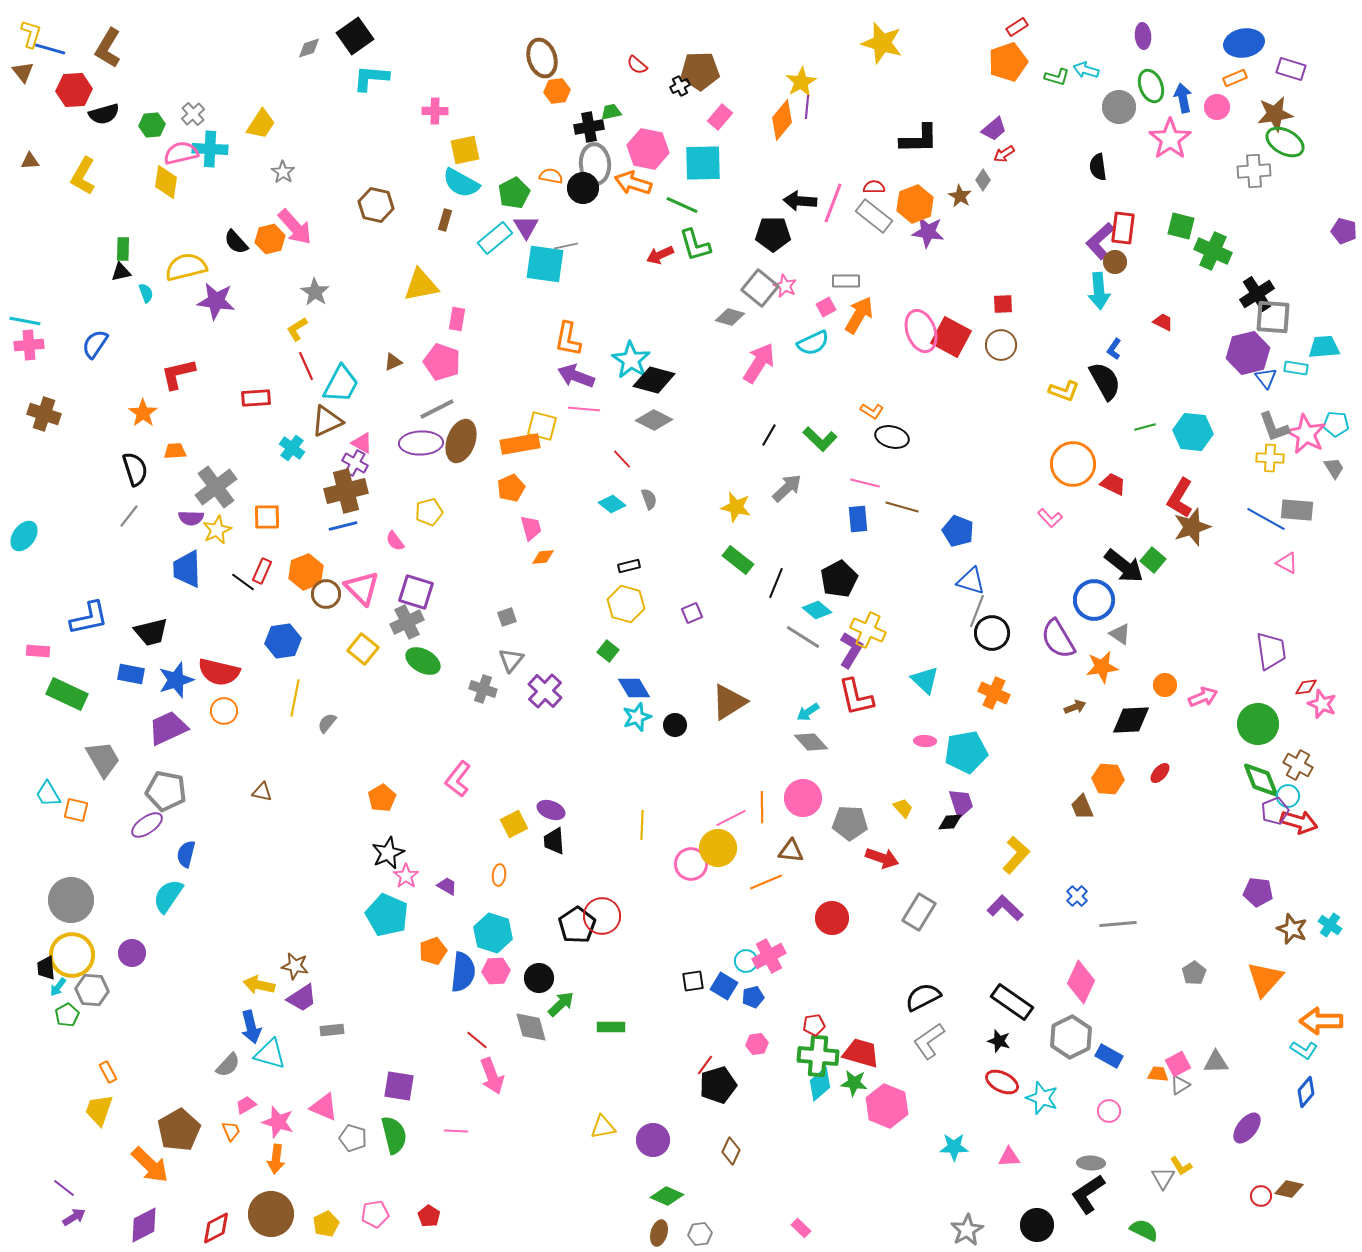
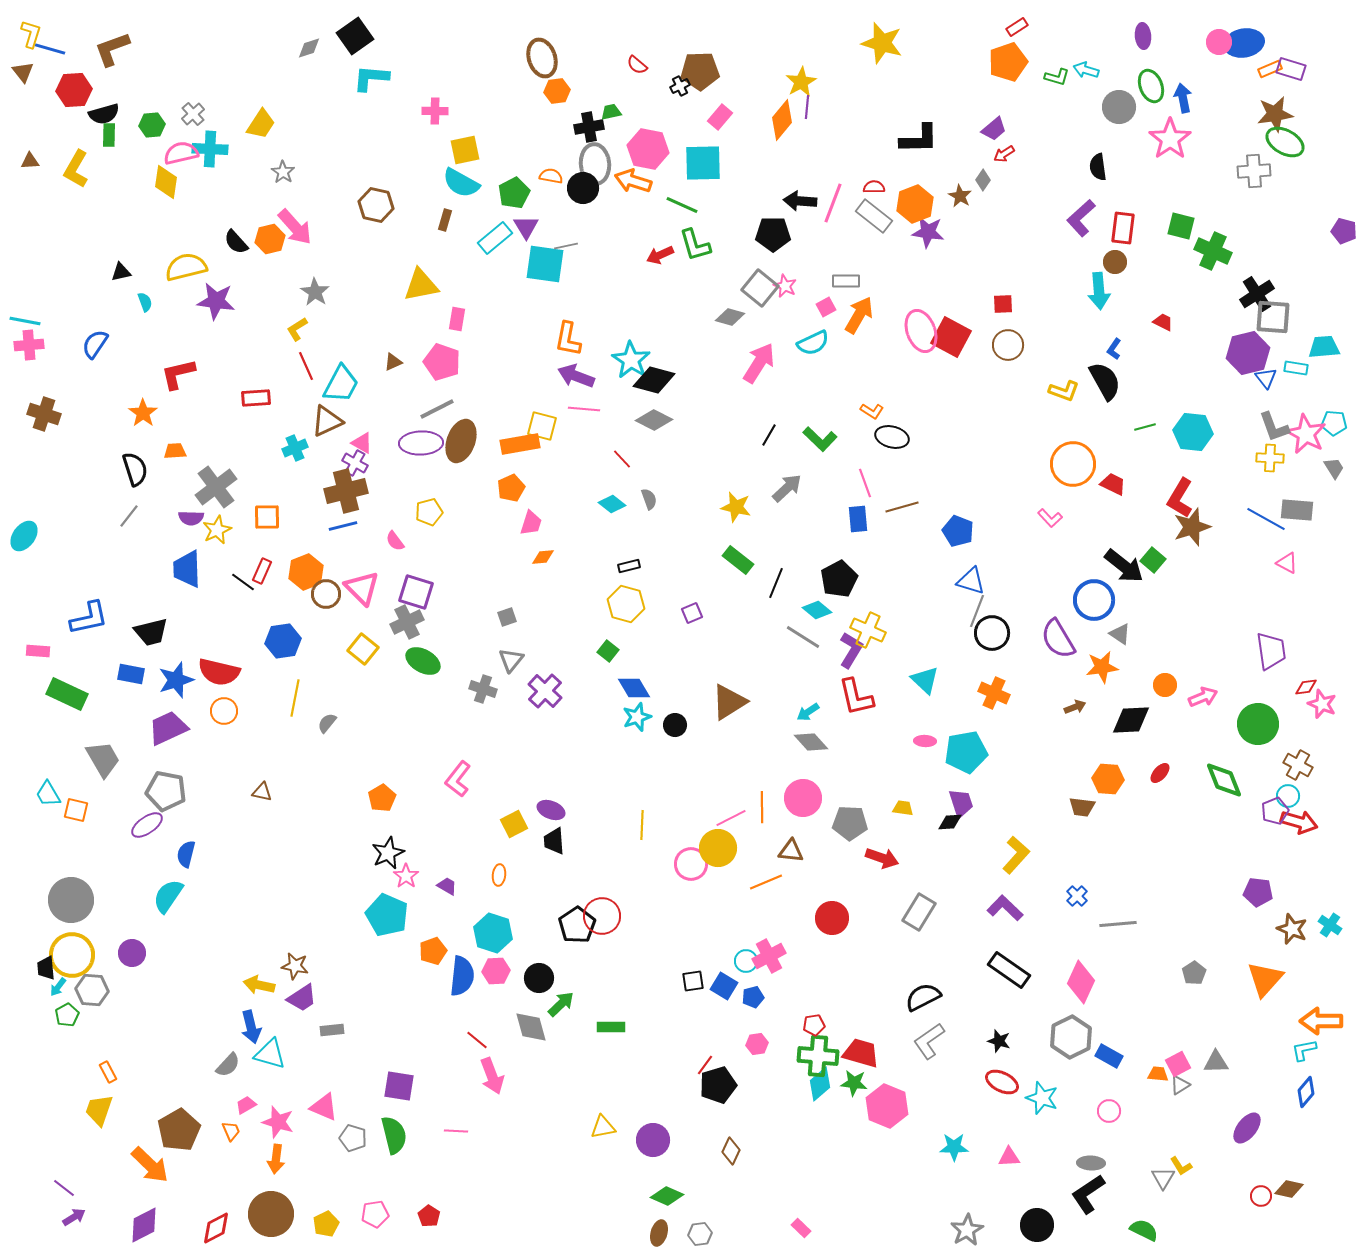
brown L-shape at (108, 48): moved 4 px right, 1 px down; rotated 39 degrees clockwise
orange rectangle at (1235, 78): moved 35 px right, 9 px up
pink circle at (1217, 107): moved 2 px right, 65 px up
yellow L-shape at (83, 176): moved 7 px left, 7 px up
orange arrow at (633, 183): moved 2 px up
purple L-shape at (1100, 241): moved 19 px left, 23 px up
green rectangle at (123, 249): moved 14 px left, 114 px up
cyan semicircle at (146, 293): moved 1 px left, 9 px down
brown circle at (1001, 345): moved 7 px right
cyan pentagon at (1336, 424): moved 2 px left, 1 px up
cyan cross at (292, 448): moved 3 px right; rotated 30 degrees clockwise
pink line at (865, 483): rotated 56 degrees clockwise
brown line at (902, 507): rotated 32 degrees counterclockwise
pink trapezoid at (531, 528): moved 5 px up; rotated 32 degrees clockwise
green diamond at (1261, 780): moved 37 px left
brown trapezoid at (1082, 807): rotated 60 degrees counterclockwise
yellow trapezoid at (903, 808): rotated 40 degrees counterclockwise
blue semicircle at (463, 972): moved 1 px left, 4 px down
black rectangle at (1012, 1002): moved 3 px left, 32 px up
cyan L-shape at (1304, 1050): rotated 136 degrees clockwise
